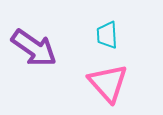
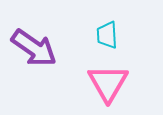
pink triangle: rotated 12 degrees clockwise
